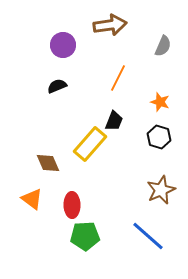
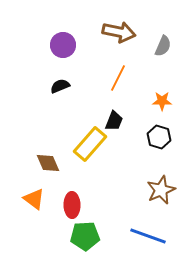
brown arrow: moved 9 px right, 7 px down; rotated 20 degrees clockwise
black semicircle: moved 3 px right
orange star: moved 2 px right, 1 px up; rotated 18 degrees counterclockwise
orange triangle: moved 2 px right
blue line: rotated 21 degrees counterclockwise
